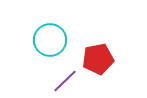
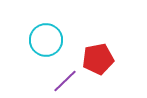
cyan circle: moved 4 px left
